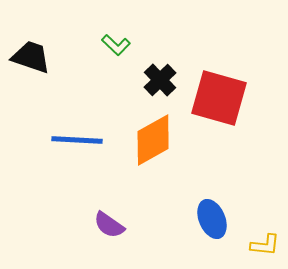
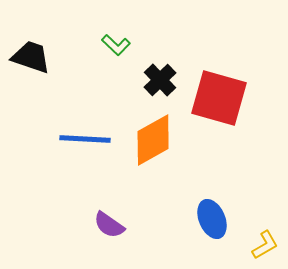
blue line: moved 8 px right, 1 px up
yellow L-shape: rotated 36 degrees counterclockwise
